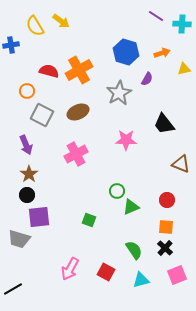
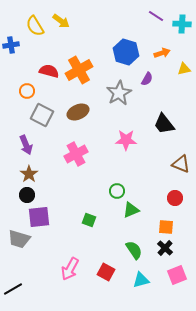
red circle: moved 8 px right, 2 px up
green triangle: moved 3 px down
